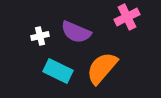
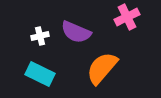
cyan rectangle: moved 18 px left, 3 px down
